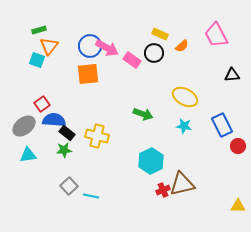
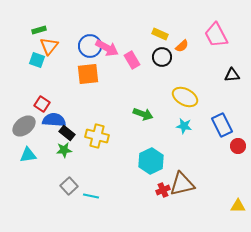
black circle: moved 8 px right, 4 px down
pink rectangle: rotated 24 degrees clockwise
red square: rotated 21 degrees counterclockwise
